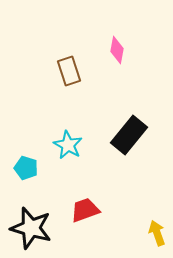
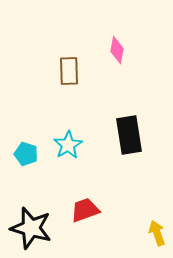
brown rectangle: rotated 16 degrees clockwise
black rectangle: rotated 48 degrees counterclockwise
cyan star: rotated 12 degrees clockwise
cyan pentagon: moved 14 px up
